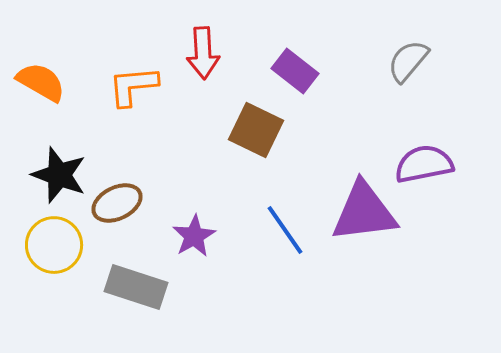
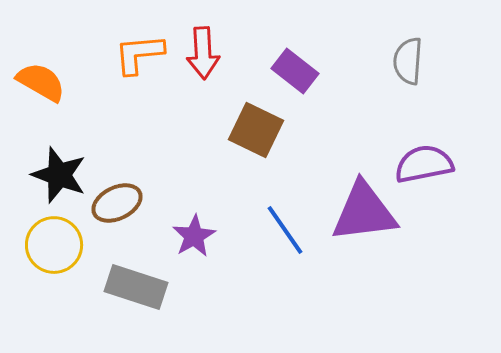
gray semicircle: rotated 36 degrees counterclockwise
orange L-shape: moved 6 px right, 32 px up
